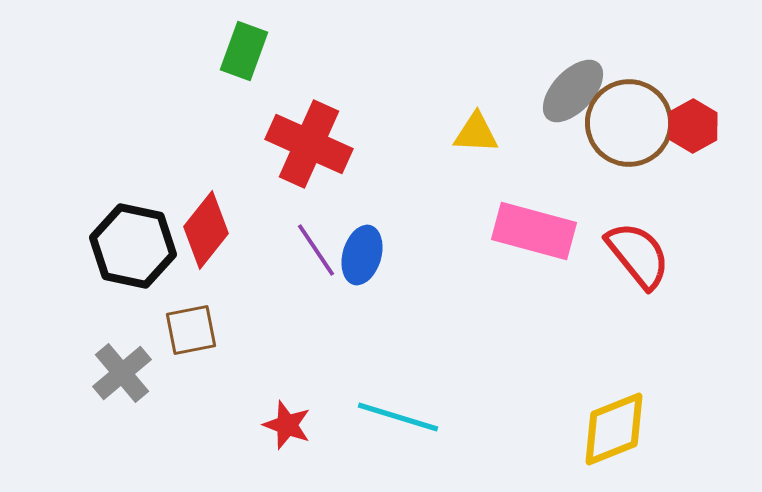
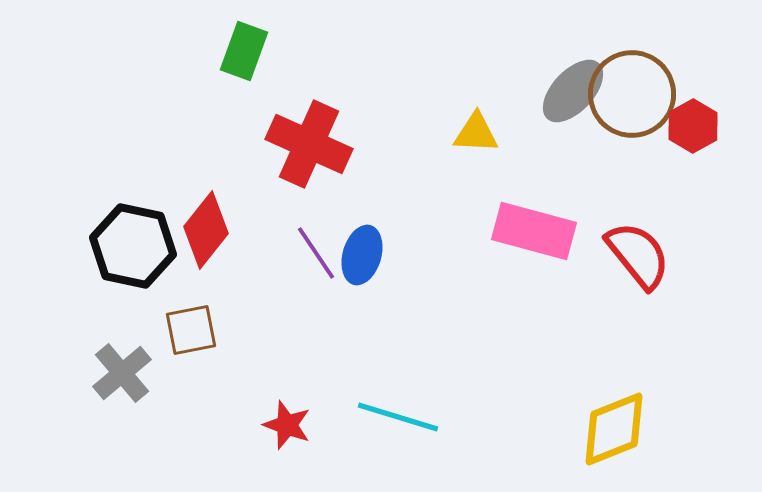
brown circle: moved 3 px right, 29 px up
purple line: moved 3 px down
